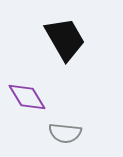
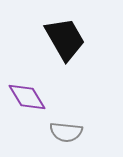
gray semicircle: moved 1 px right, 1 px up
